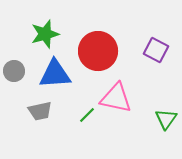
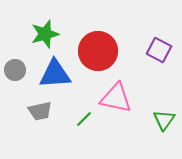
purple square: moved 3 px right
gray circle: moved 1 px right, 1 px up
green line: moved 3 px left, 4 px down
green triangle: moved 2 px left, 1 px down
